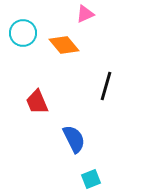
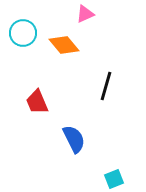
cyan square: moved 23 px right
